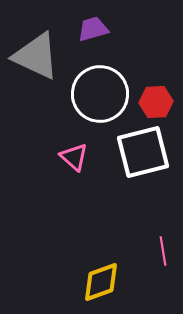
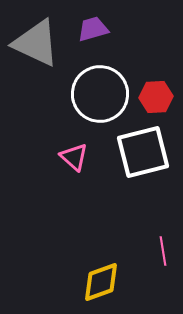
gray triangle: moved 13 px up
red hexagon: moved 5 px up
